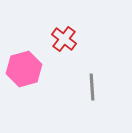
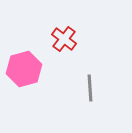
gray line: moved 2 px left, 1 px down
